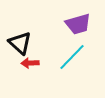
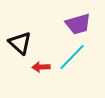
red arrow: moved 11 px right, 4 px down
